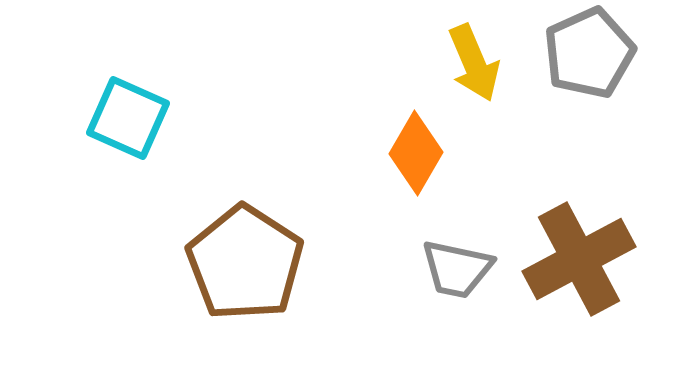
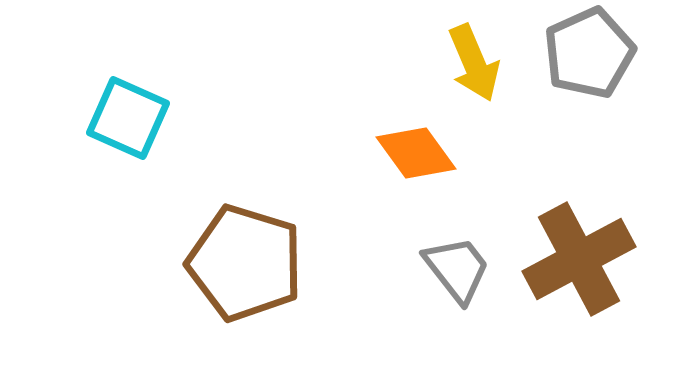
orange diamond: rotated 66 degrees counterclockwise
brown pentagon: rotated 16 degrees counterclockwise
gray trapezoid: rotated 140 degrees counterclockwise
